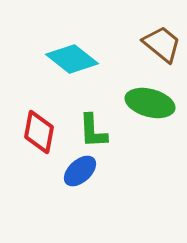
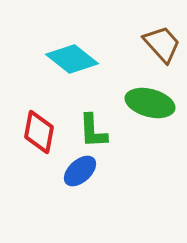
brown trapezoid: rotated 9 degrees clockwise
